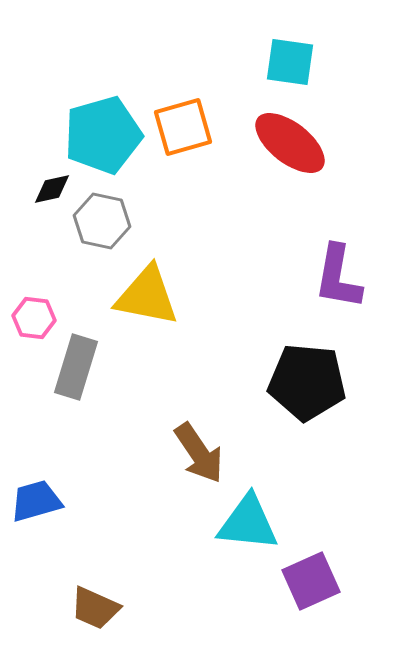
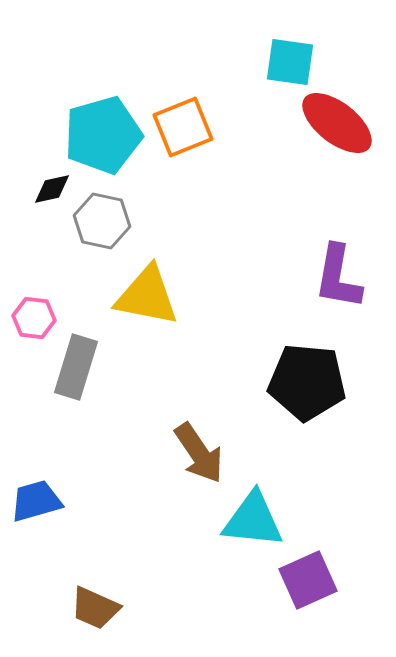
orange square: rotated 6 degrees counterclockwise
red ellipse: moved 47 px right, 20 px up
cyan triangle: moved 5 px right, 3 px up
purple square: moved 3 px left, 1 px up
